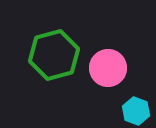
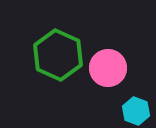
green hexagon: moved 4 px right; rotated 21 degrees counterclockwise
